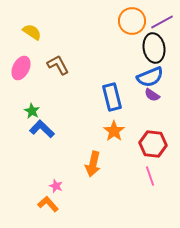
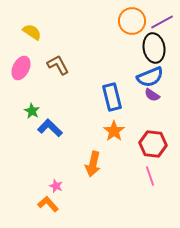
blue L-shape: moved 8 px right, 1 px up
